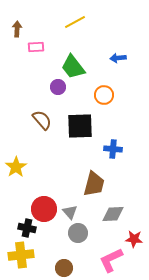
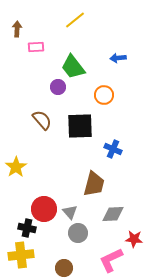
yellow line: moved 2 px up; rotated 10 degrees counterclockwise
blue cross: rotated 18 degrees clockwise
